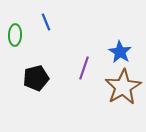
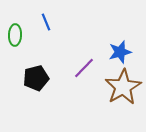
blue star: rotated 25 degrees clockwise
purple line: rotated 25 degrees clockwise
